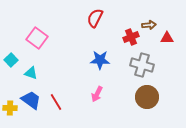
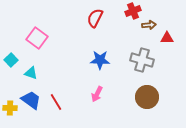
red cross: moved 2 px right, 26 px up
gray cross: moved 5 px up
